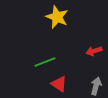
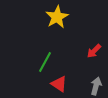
yellow star: rotated 20 degrees clockwise
red arrow: rotated 28 degrees counterclockwise
green line: rotated 40 degrees counterclockwise
